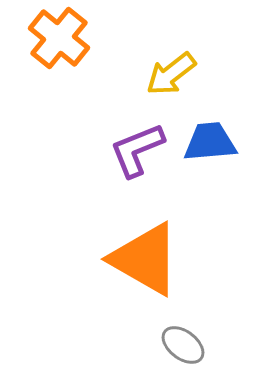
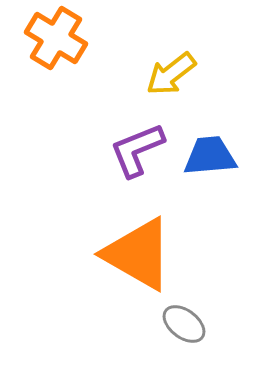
orange cross: moved 3 px left; rotated 8 degrees counterclockwise
blue trapezoid: moved 14 px down
orange triangle: moved 7 px left, 5 px up
gray ellipse: moved 1 px right, 21 px up
